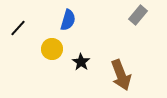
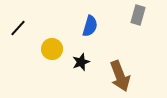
gray rectangle: rotated 24 degrees counterclockwise
blue semicircle: moved 22 px right, 6 px down
black star: rotated 18 degrees clockwise
brown arrow: moved 1 px left, 1 px down
